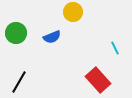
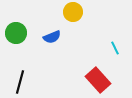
black line: moved 1 px right; rotated 15 degrees counterclockwise
